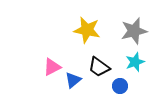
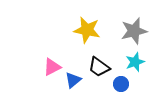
blue circle: moved 1 px right, 2 px up
